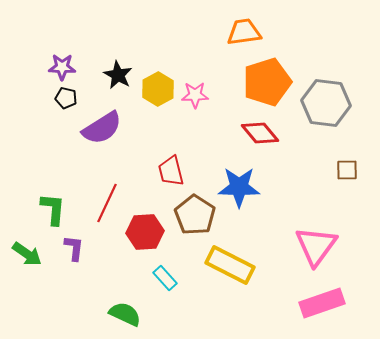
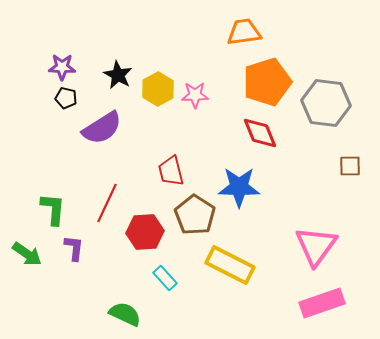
red diamond: rotated 18 degrees clockwise
brown square: moved 3 px right, 4 px up
